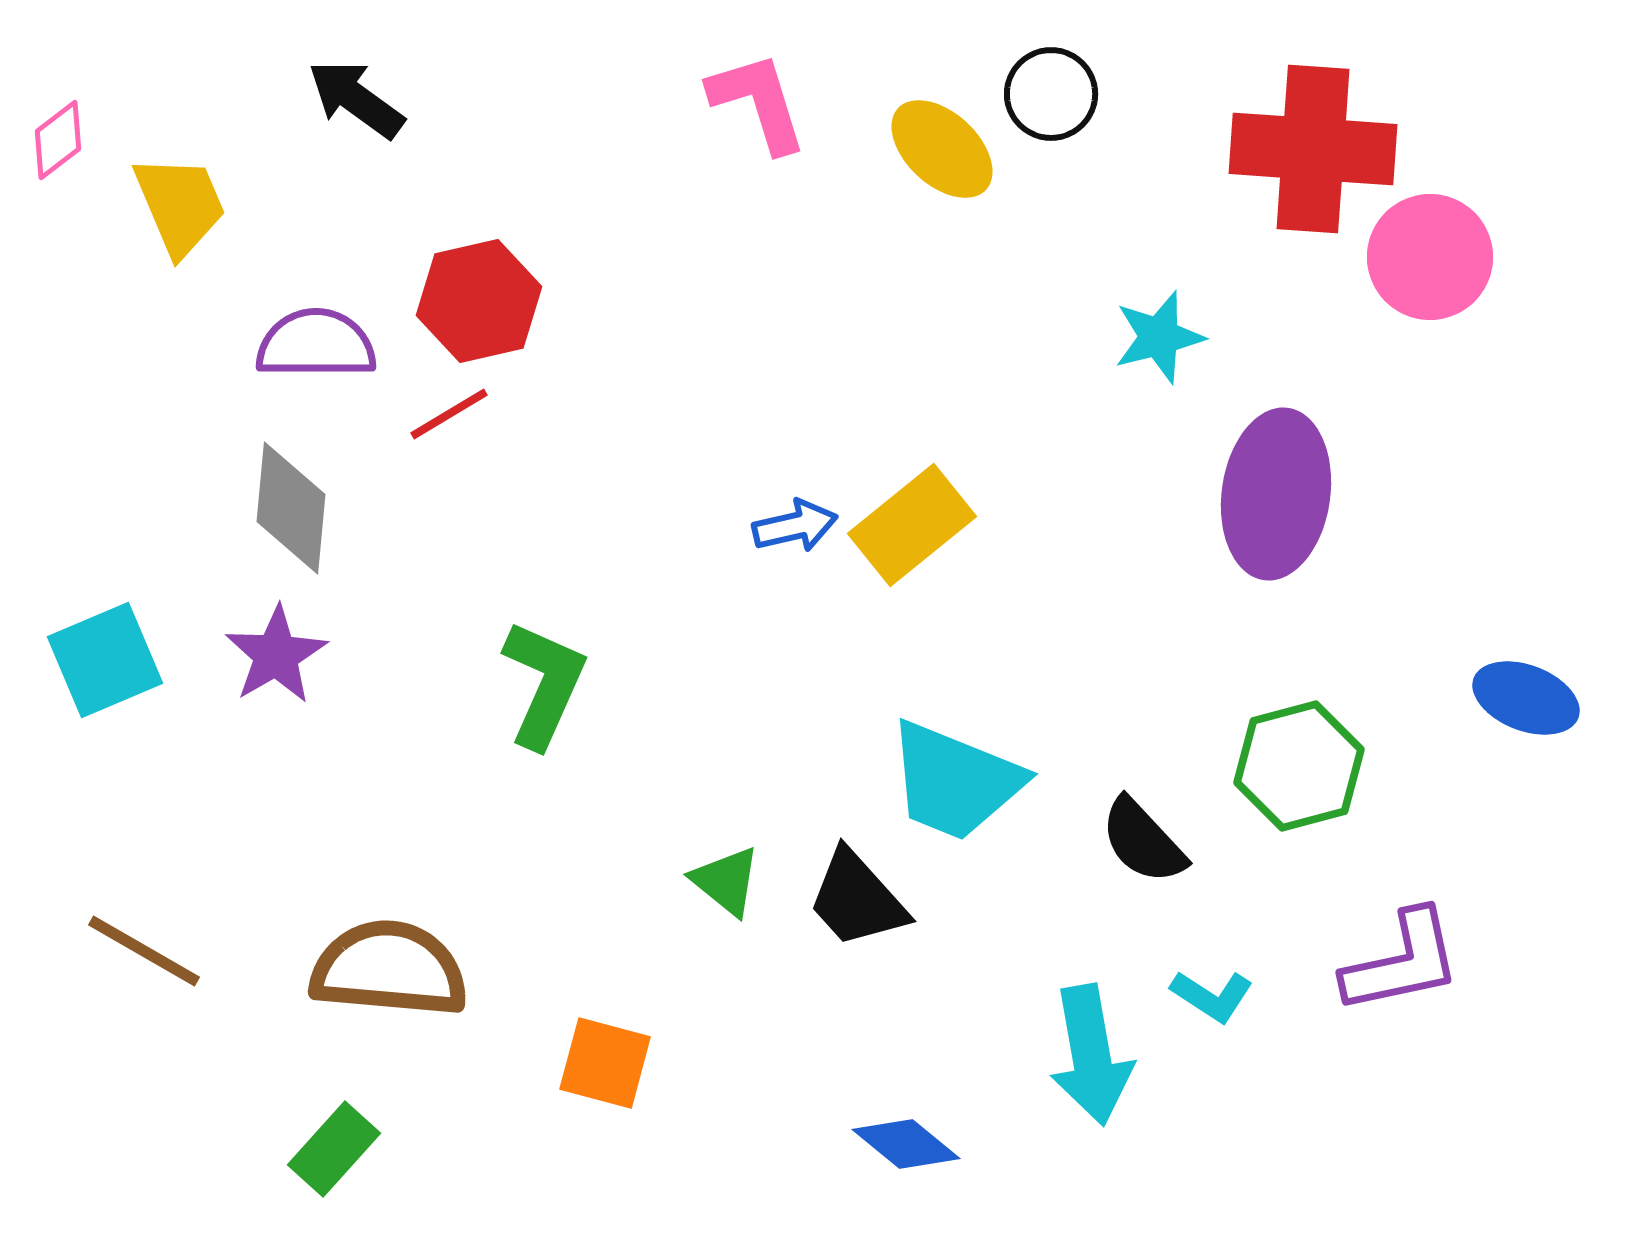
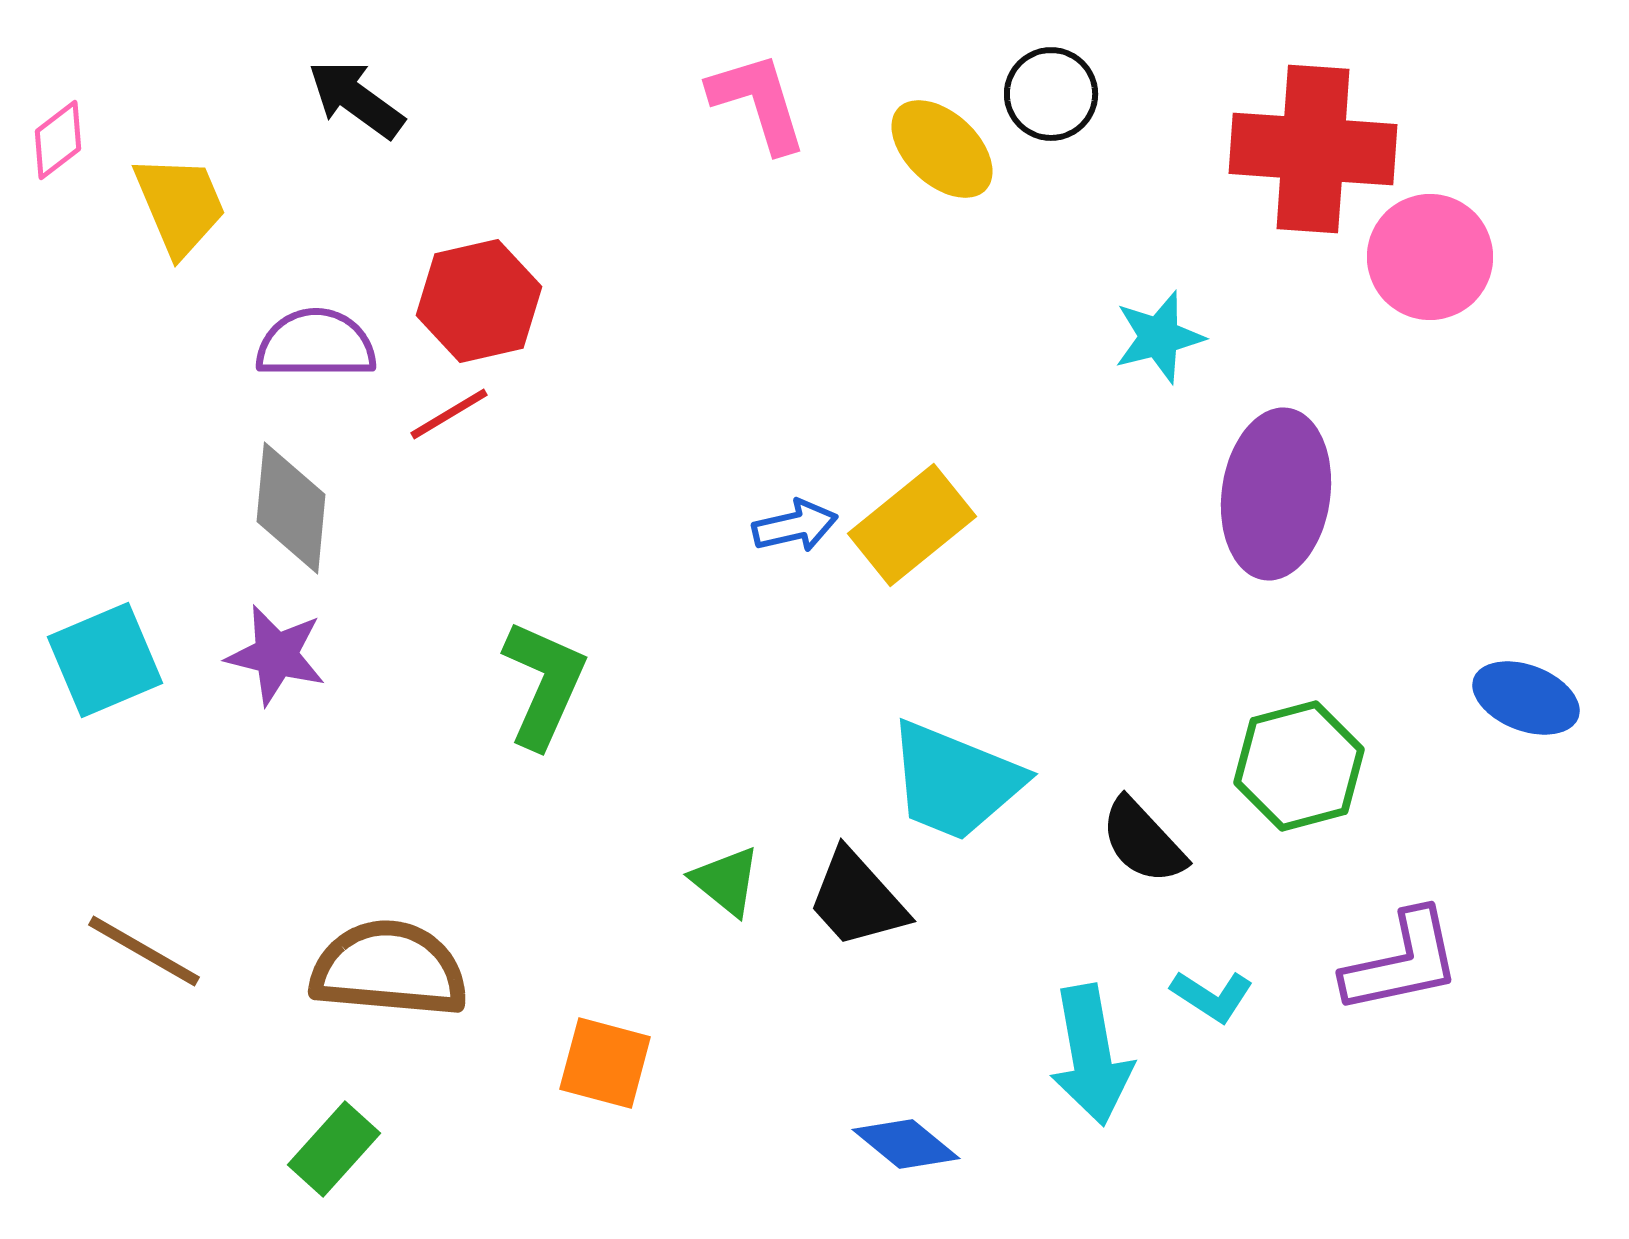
purple star: rotated 28 degrees counterclockwise
